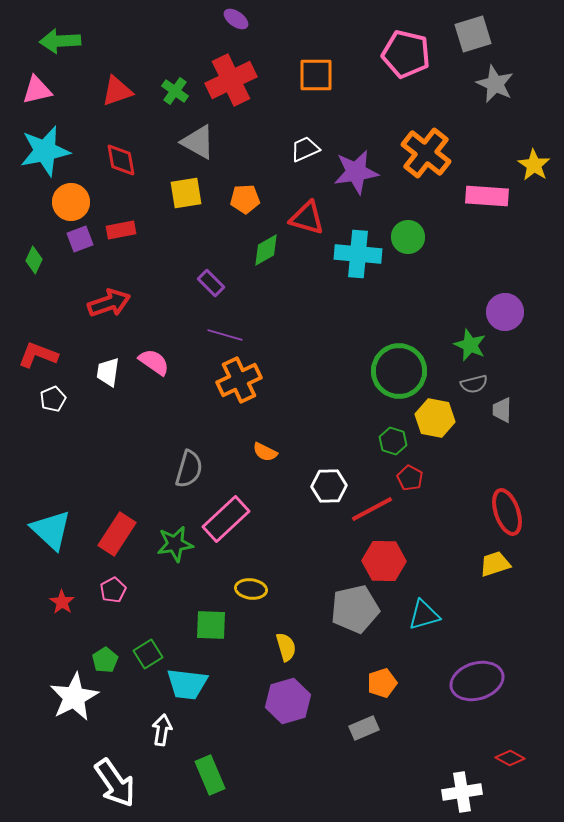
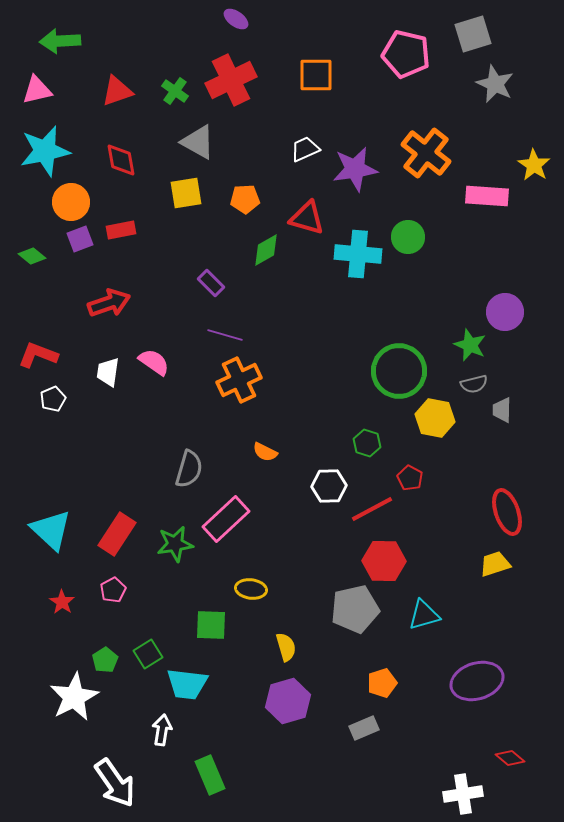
purple star at (356, 172): moved 1 px left, 3 px up
green diamond at (34, 260): moved 2 px left, 4 px up; rotated 76 degrees counterclockwise
green hexagon at (393, 441): moved 26 px left, 2 px down
red diamond at (510, 758): rotated 12 degrees clockwise
white cross at (462, 792): moved 1 px right, 2 px down
